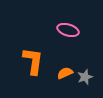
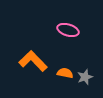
orange L-shape: rotated 52 degrees counterclockwise
orange semicircle: rotated 35 degrees clockwise
